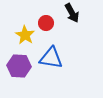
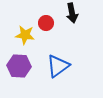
black arrow: rotated 18 degrees clockwise
yellow star: rotated 24 degrees counterclockwise
blue triangle: moved 7 px right, 8 px down; rotated 45 degrees counterclockwise
